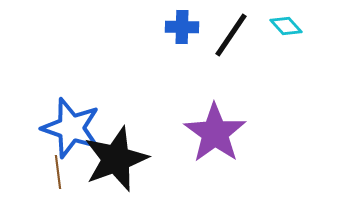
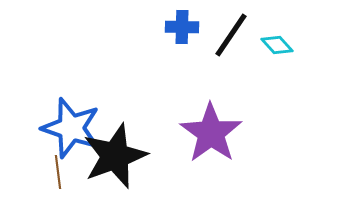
cyan diamond: moved 9 px left, 19 px down
purple star: moved 4 px left
black star: moved 1 px left, 3 px up
